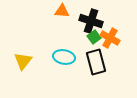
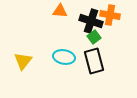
orange triangle: moved 2 px left
orange cross: moved 23 px up; rotated 18 degrees counterclockwise
black rectangle: moved 2 px left, 1 px up
